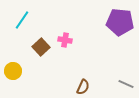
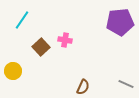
purple pentagon: rotated 12 degrees counterclockwise
